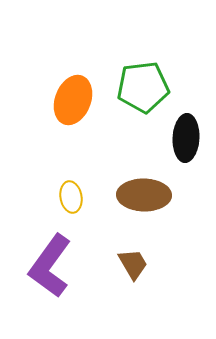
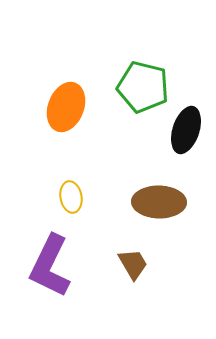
green pentagon: rotated 21 degrees clockwise
orange ellipse: moved 7 px left, 7 px down
black ellipse: moved 8 px up; rotated 15 degrees clockwise
brown ellipse: moved 15 px right, 7 px down
purple L-shape: rotated 10 degrees counterclockwise
